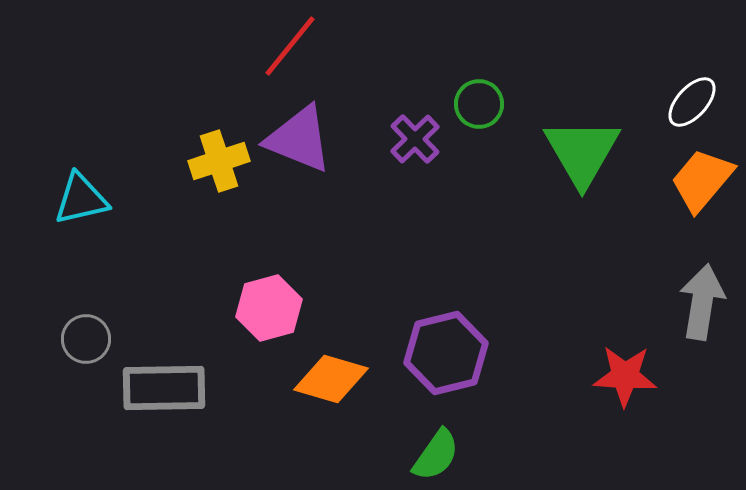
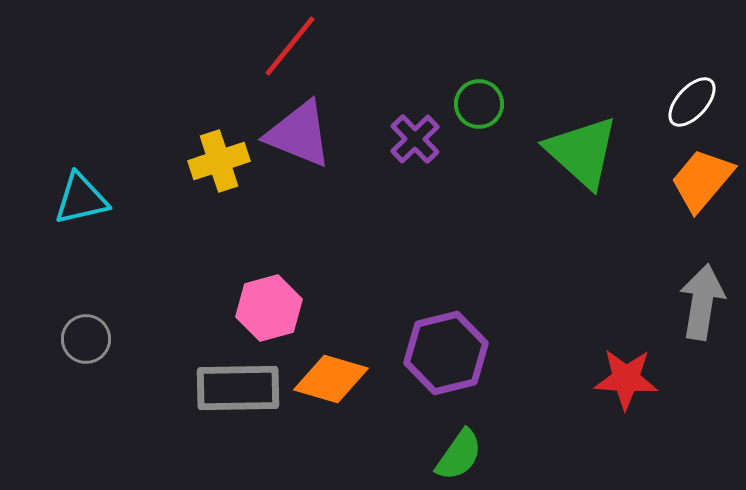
purple triangle: moved 5 px up
green triangle: rotated 18 degrees counterclockwise
red star: moved 1 px right, 3 px down
gray rectangle: moved 74 px right
green semicircle: moved 23 px right
